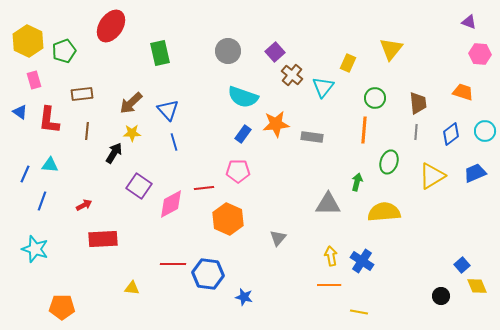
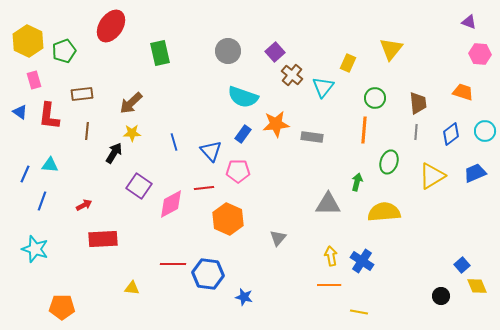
blue triangle at (168, 110): moved 43 px right, 41 px down
red L-shape at (49, 120): moved 4 px up
